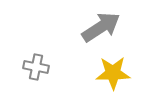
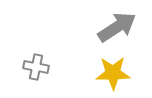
gray arrow: moved 16 px right
